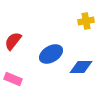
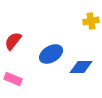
yellow cross: moved 5 px right
